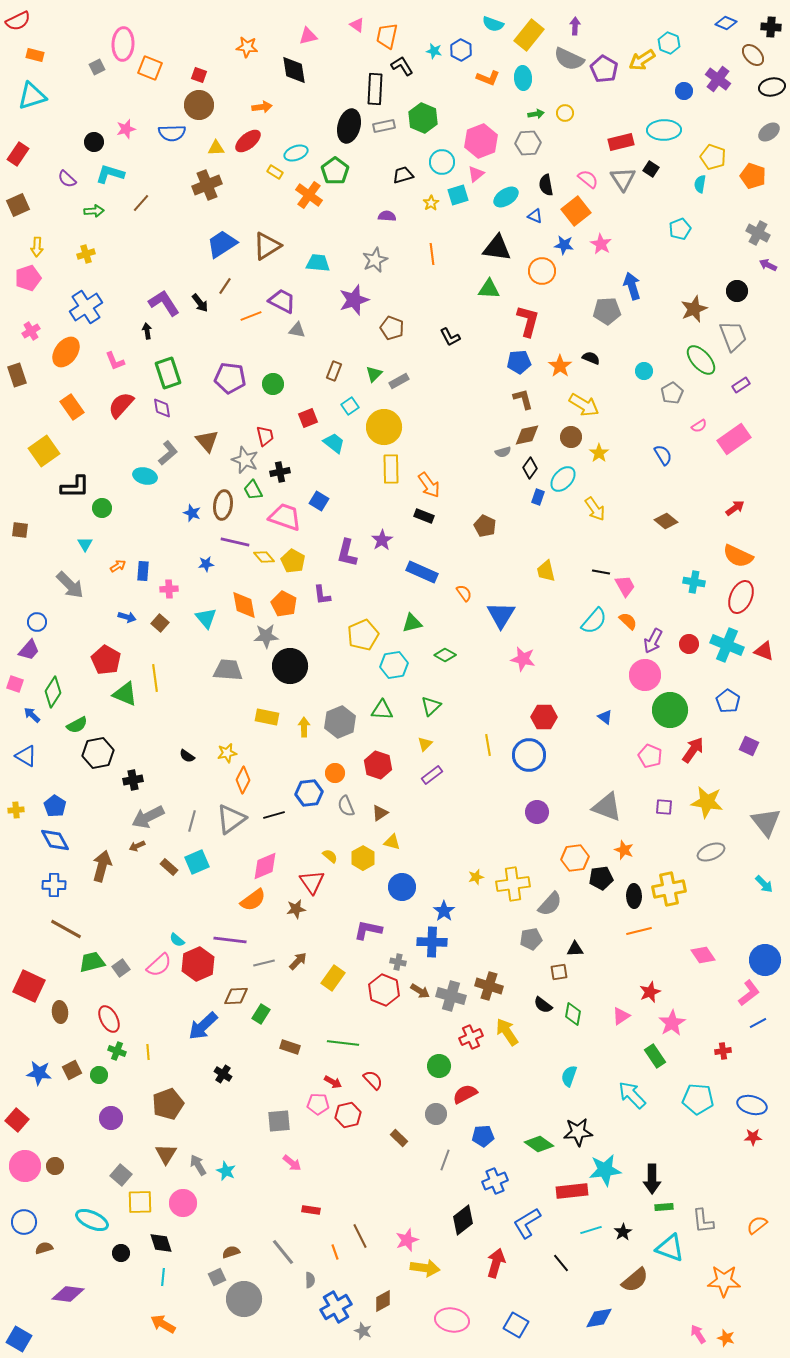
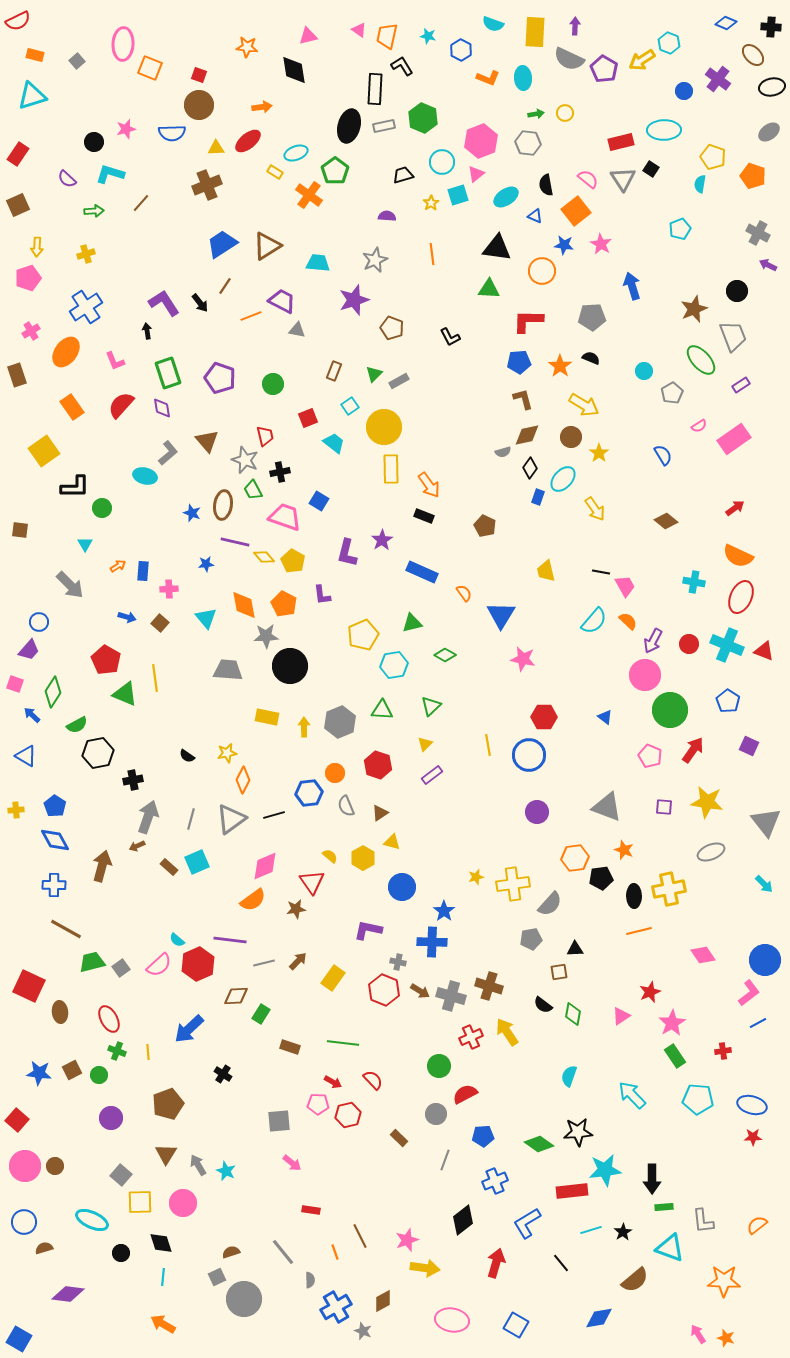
pink triangle at (357, 25): moved 2 px right, 5 px down
yellow rectangle at (529, 35): moved 6 px right, 3 px up; rotated 36 degrees counterclockwise
cyan star at (434, 51): moved 6 px left, 15 px up
gray square at (97, 67): moved 20 px left, 6 px up; rotated 14 degrees counterclockwise
gray hexagon at (528, 143): rotated 10 degrees clockwise
gray pentagon at (607, 311): moved 15 px left, 6 px down
red L-shape at (528, 321): rotated 104 degrees counterclockwise
purple pentagon at (230, 378): moved 10 px left; rotated 12 degrees clockwise
blue circle at (37, 622): moved 2 px right
gray arrow at (148, 817): rotated 136 degrees clockwise
gray line at (192, 821): moved 1 px left, 2 px up
blue arrow at (203, 1026): moved 14 px left, 3 px down
green rectangle at (655, 1056): moved 20 px right
